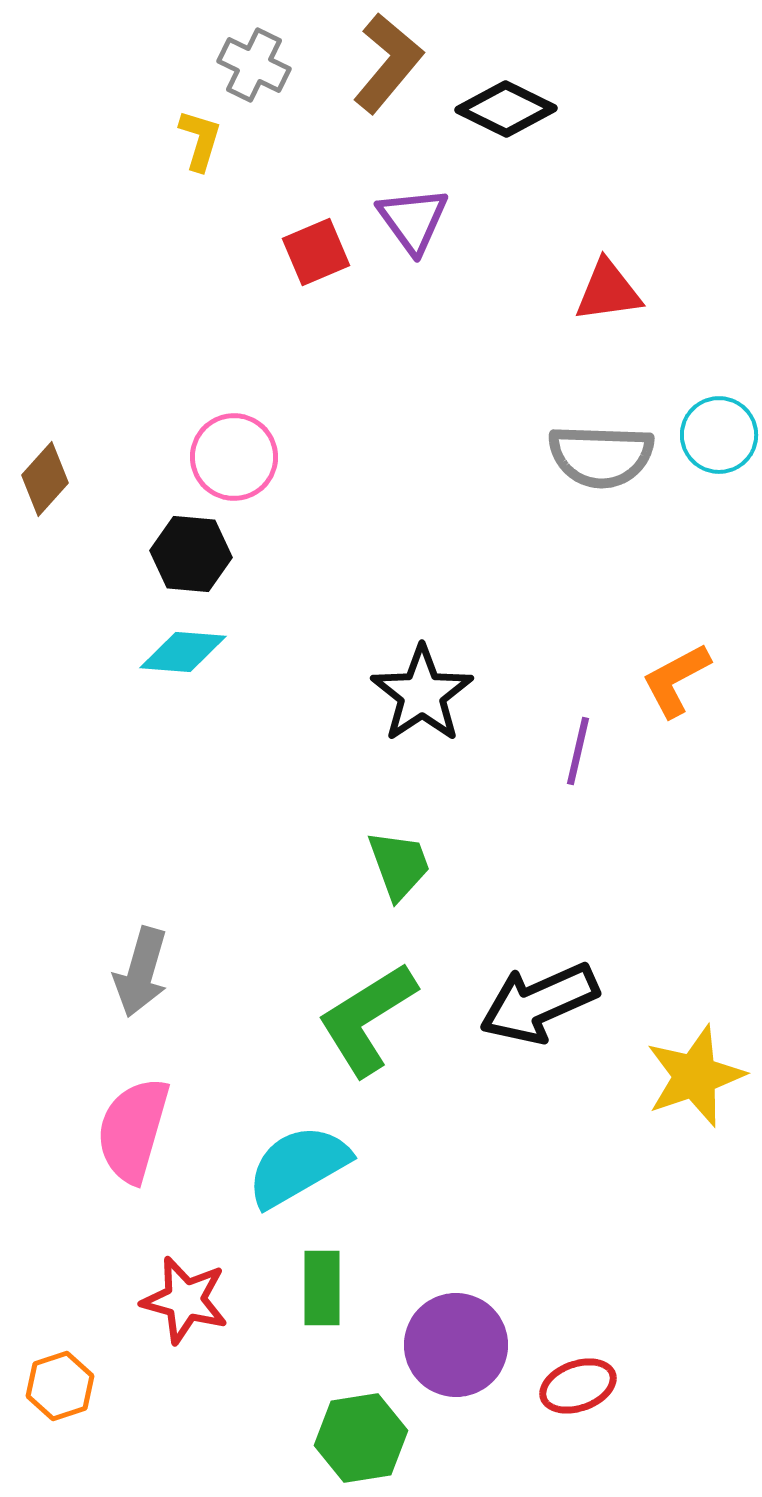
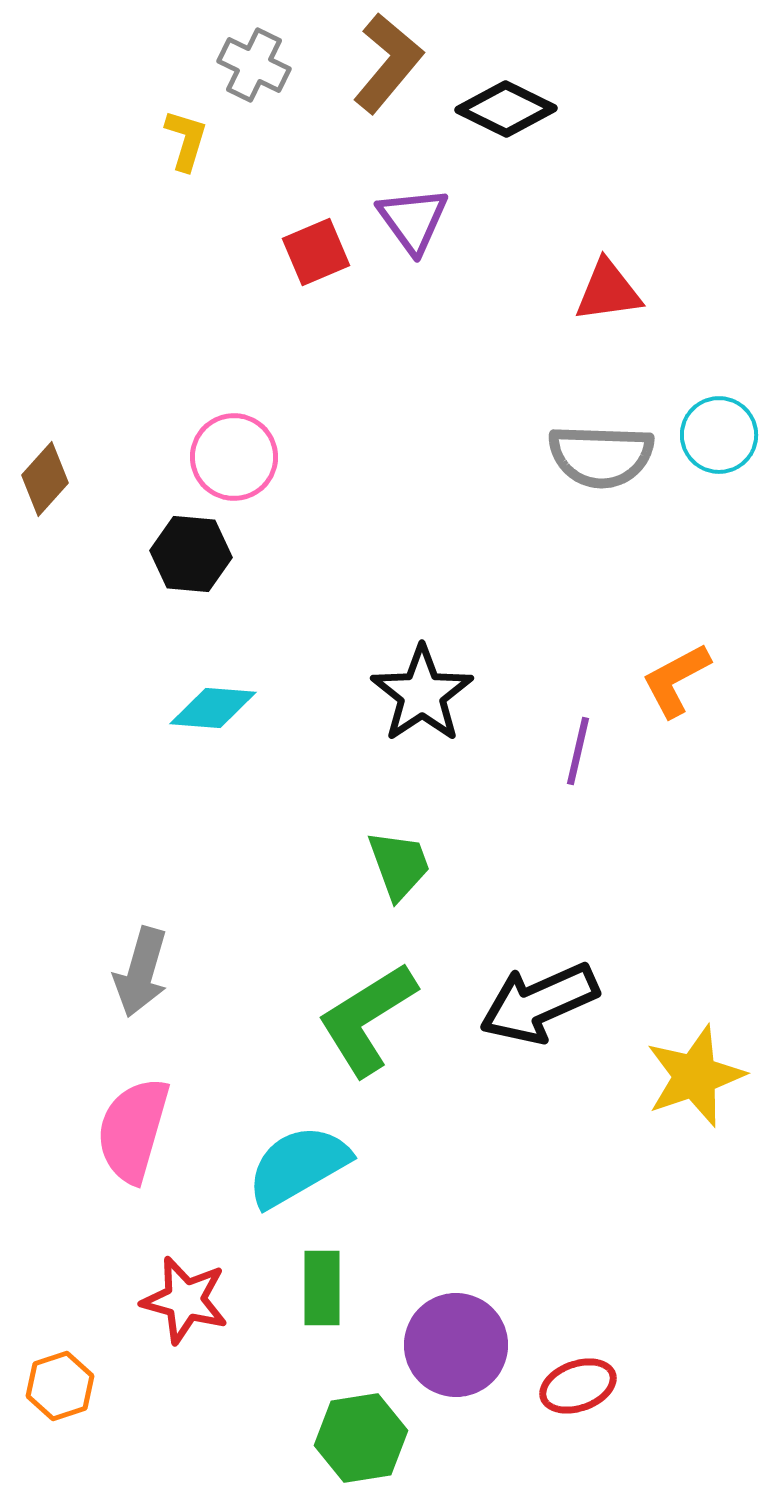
yellow L-shape: moved 14 px left
cyan diamond: moved 30 px right, 56 px down
